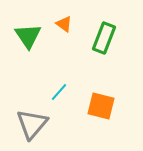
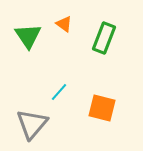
orange square: moved 1 px right, 2 px down
